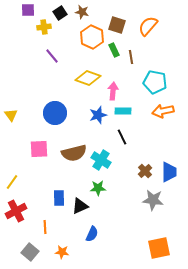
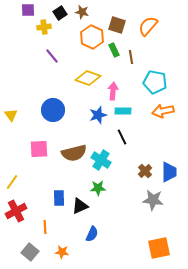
blue circle: moved 2 px left, 3 px up
